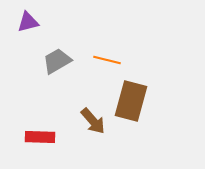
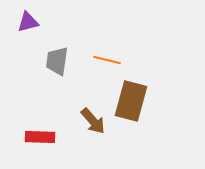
gray trapezoid: rotated 52 degrees counterclockwise
